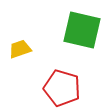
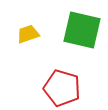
yellow trapezoid: moved 8 px right, 15 px up
